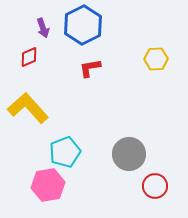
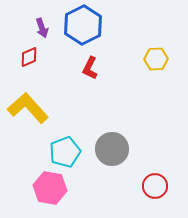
purple arrow: moved 1 px left
red L-shape: rotated 55 degrees counterclockwise
gray circle: moved 17 px left, 5 px up
pink hexagon: moved 2 px right, 3 px down; rotated 20 degrees clockwise
